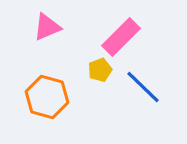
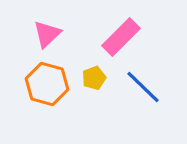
pink triangle: moved 7 px down; rotated 20 degrees counterclockwise
yellow pentagon: moved 6 px left, 8 px down
orange hexagon: moved 13 px up
